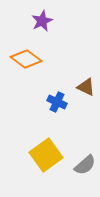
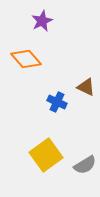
orange diamond: rotated 12 degrees clockwise
gray semicircle: rotated 10 degrees clockwise
